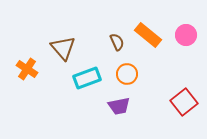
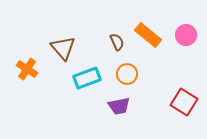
red square: rotated 20 degrees counterclockwise
